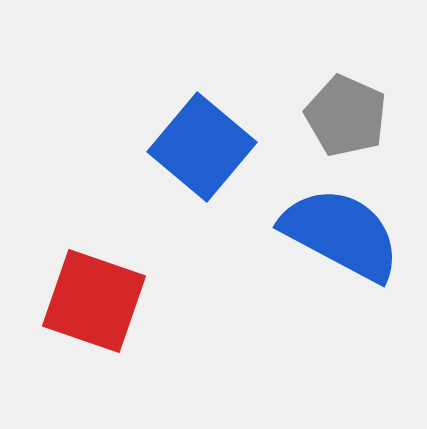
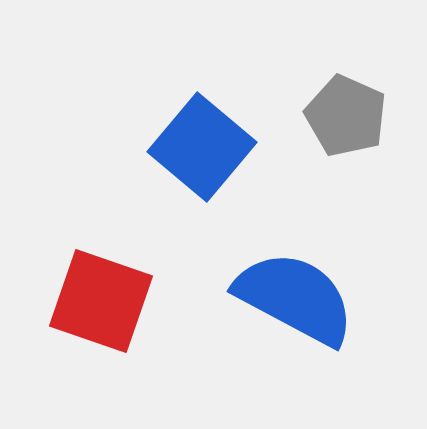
blue semicircle: moved 46 px left, 64 px down
red square: moved 7 px right
